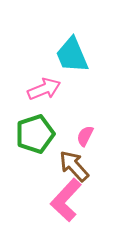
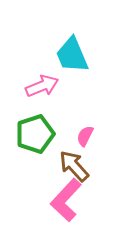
pink arrow: moved 2 px left, 3 px up
